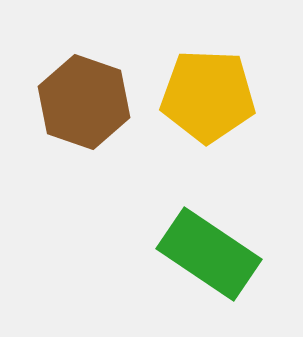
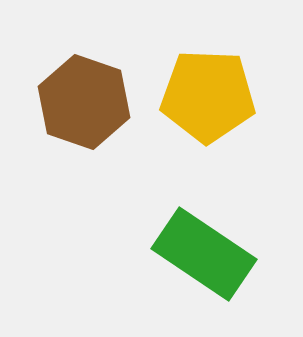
green rectangle: moved 5 px left
